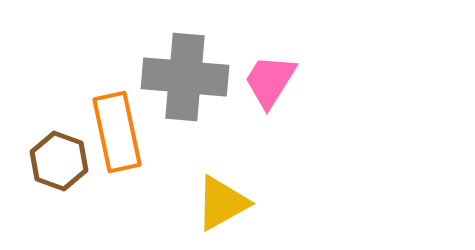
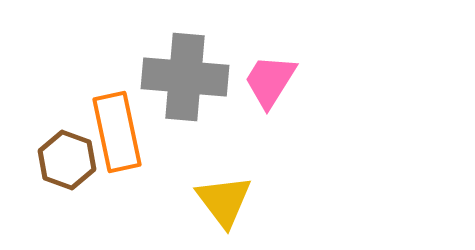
brown hexagon: moved 8 px right, 1 px up
yellow triangle: moved 2 px right, 2 px up; rotated 38 degrees counterclockwise
